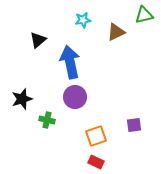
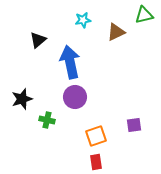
red rectangle: rotated 56 degrees clockwise
